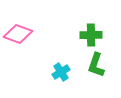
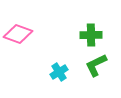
green L-shape: rotated 45 degrees clockwise
cyan cross: moved 2 px left
